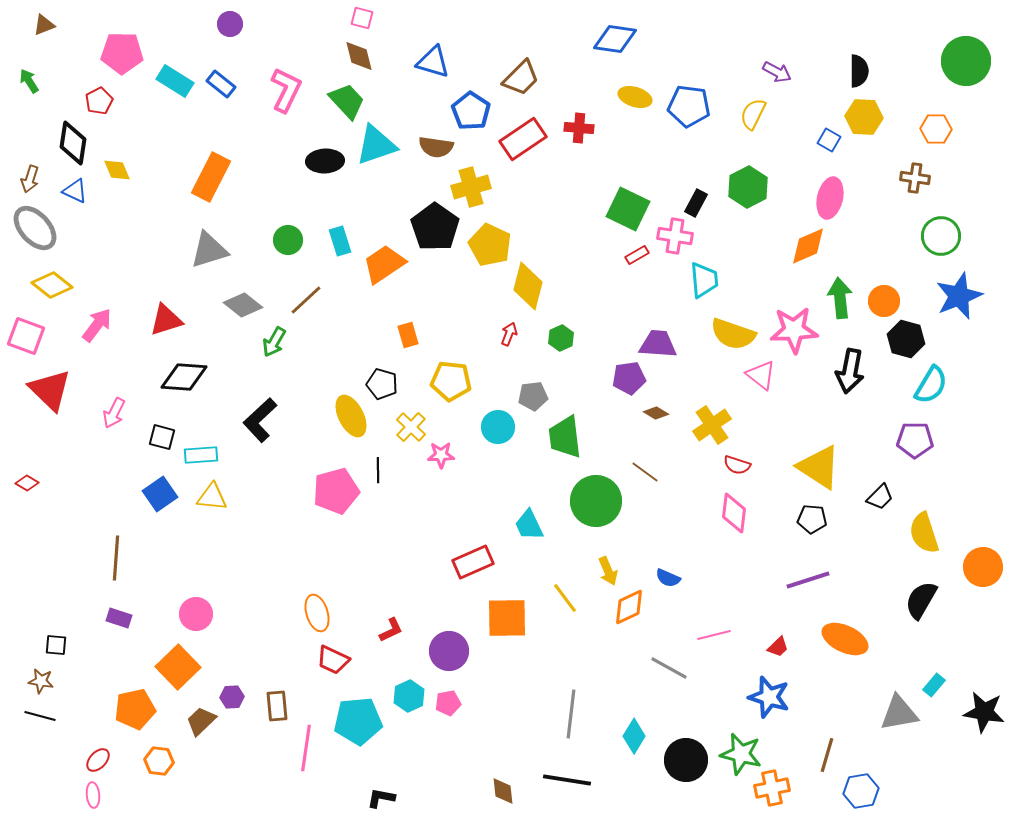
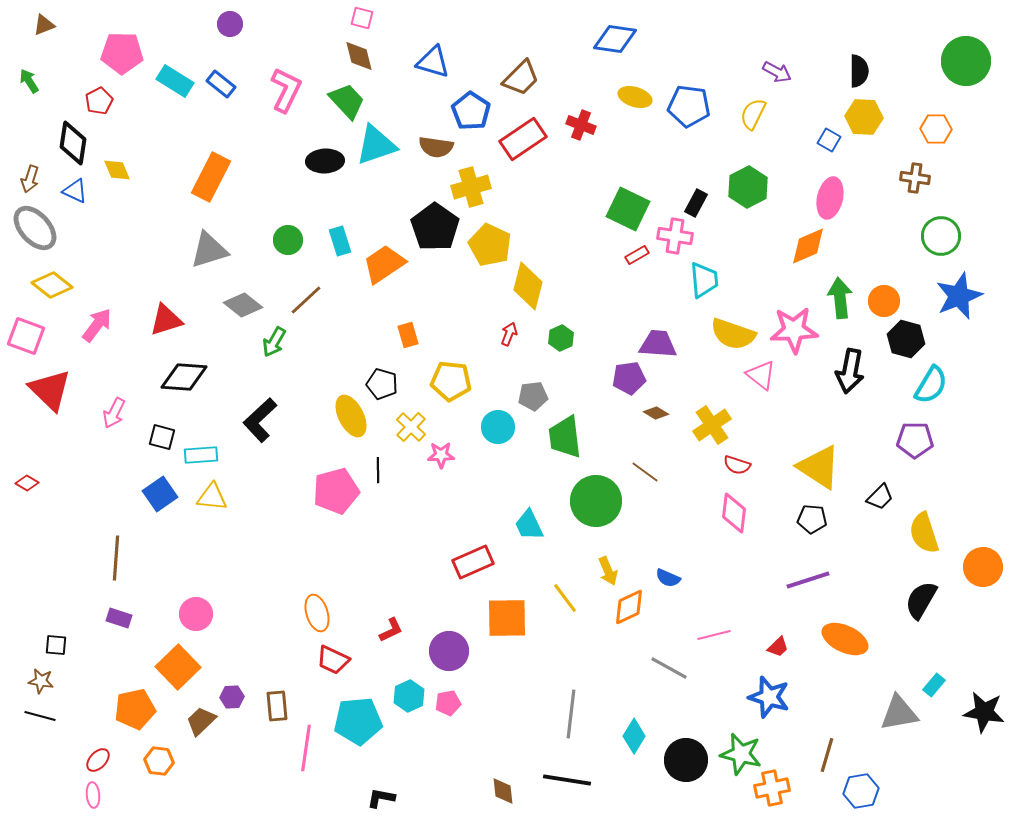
red cross at (579, 128): moved 2 px right, 3 px up; rotated 16 degrees clockwise
